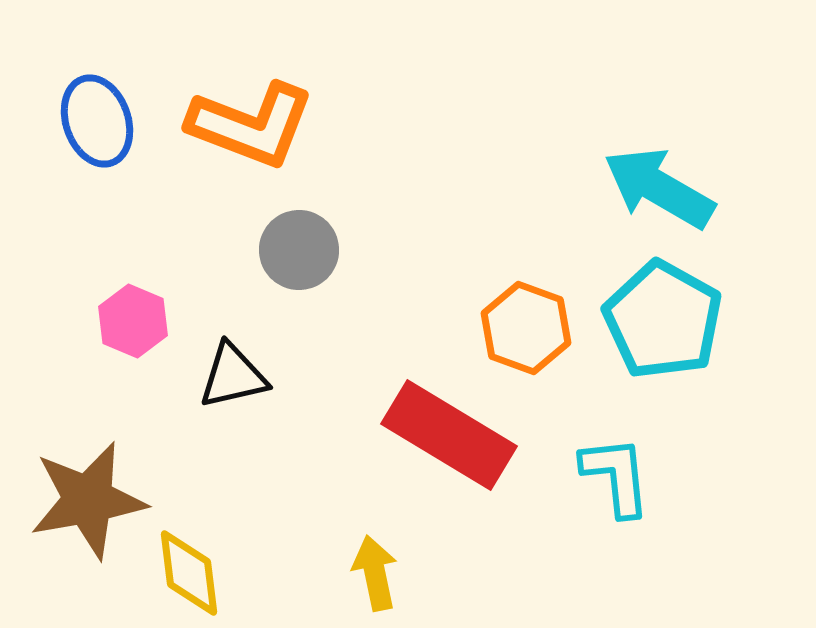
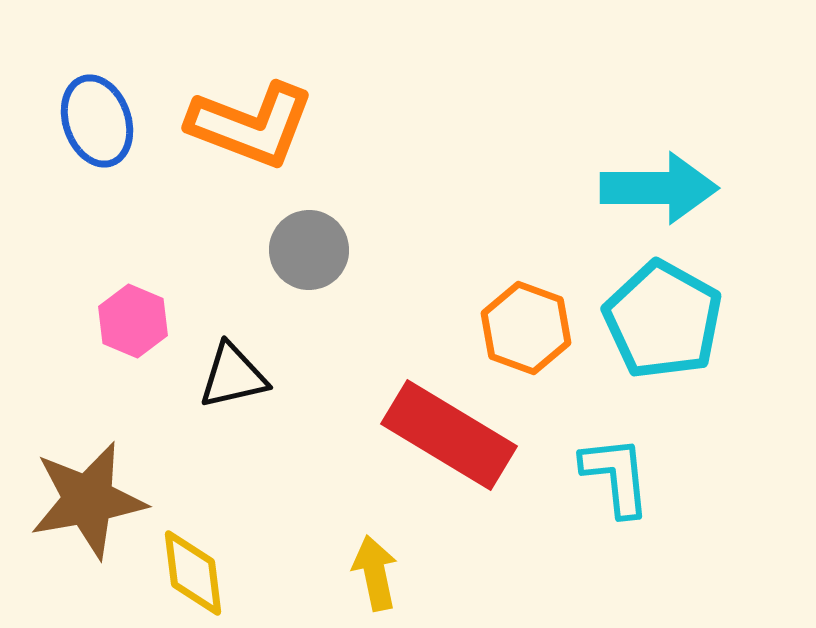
cyan arrow: rotated 150 degrees clockwise
gray circle: moved 10 px right
yellow diamond: moved 4 px right
